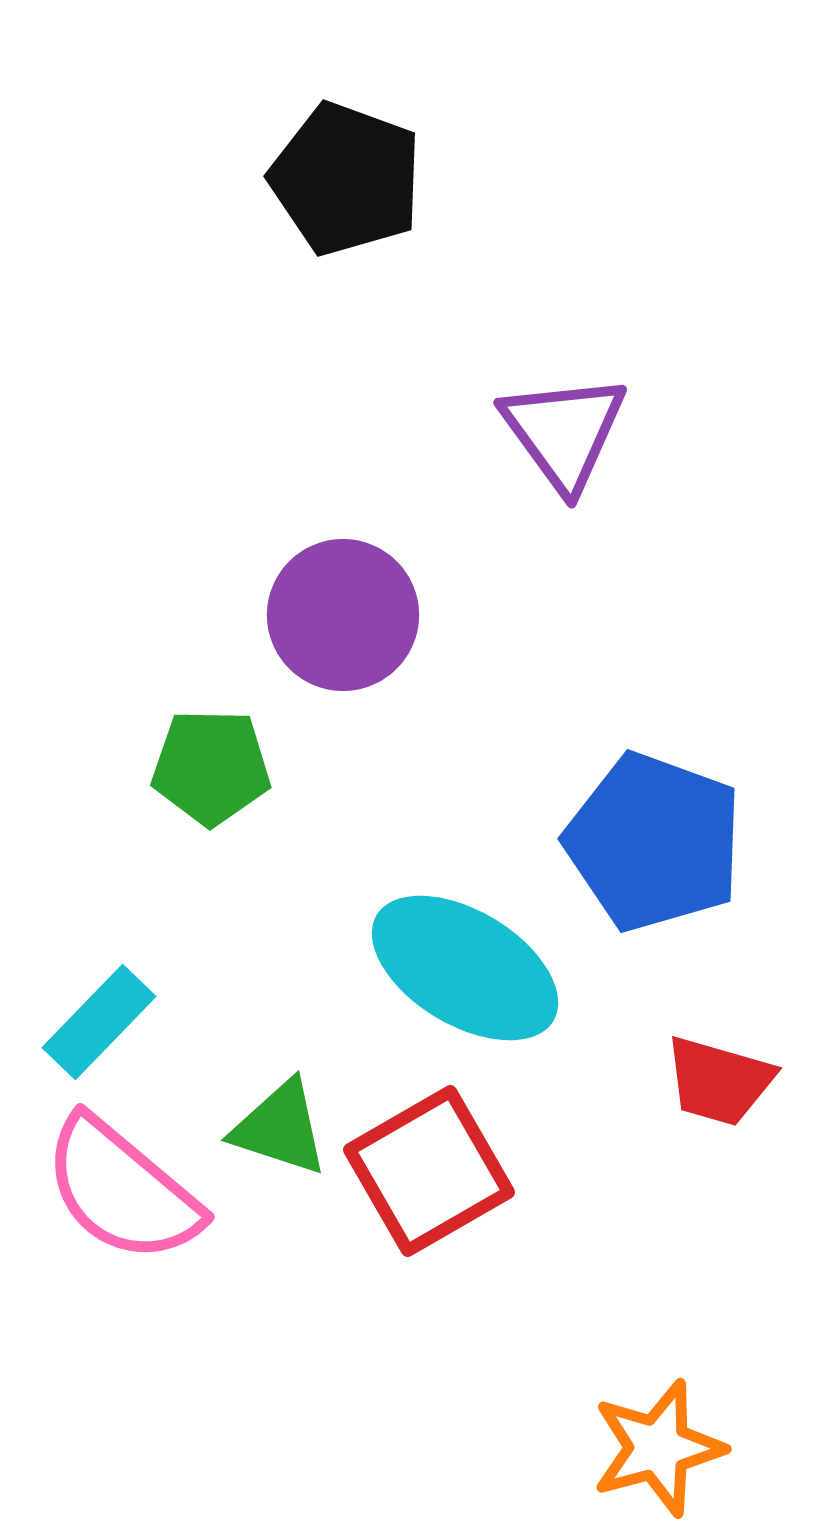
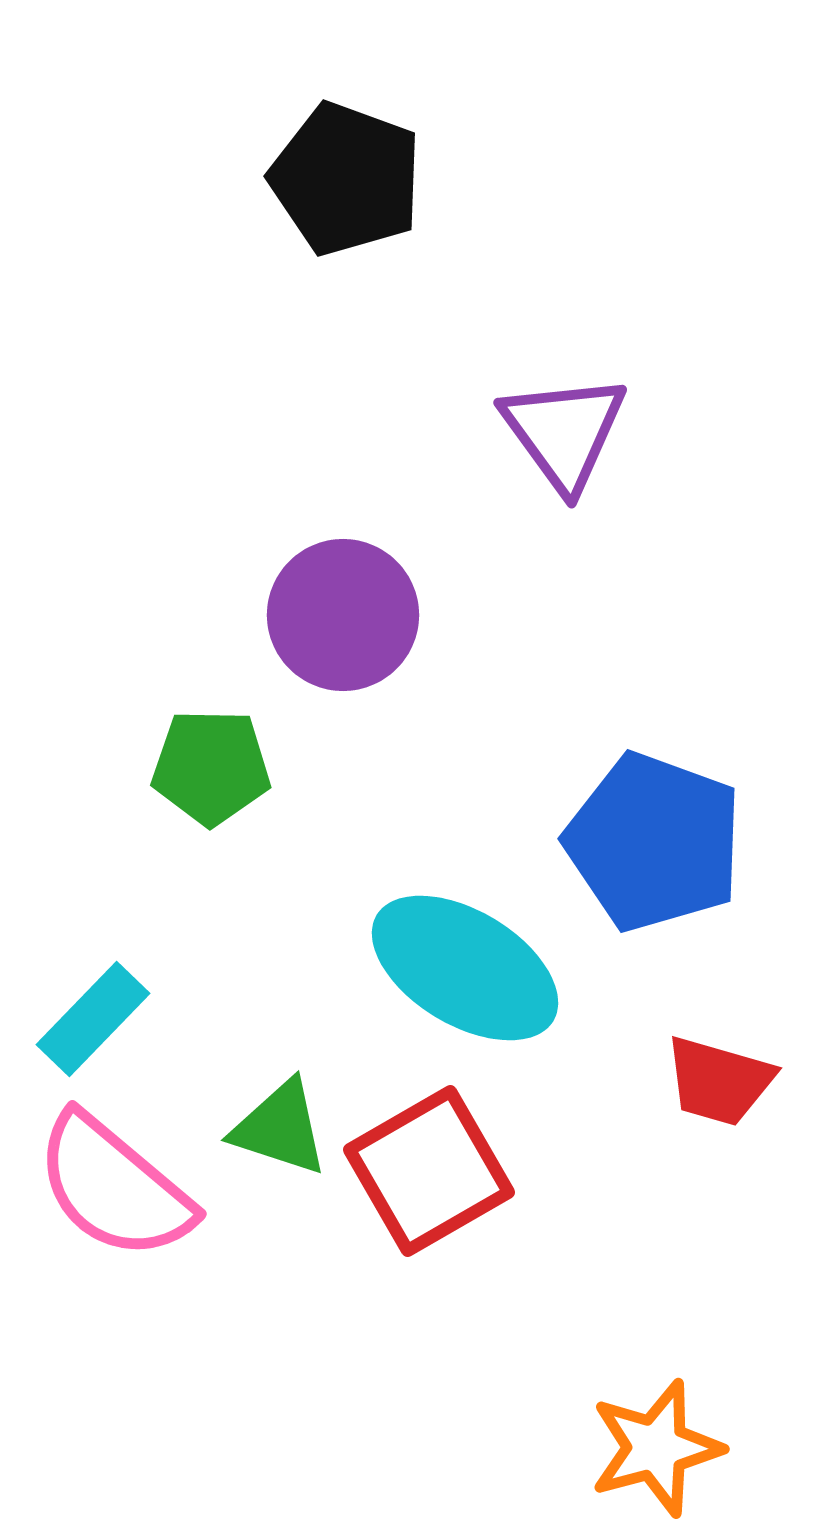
cyan rectangle: moved 6 px left, 3 px up
pink semicircle: moved 8 px left, 3 px up
orange star: moved 2 px left
